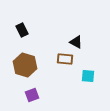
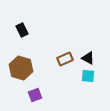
black triangle: moved 12 px right, 16 px down
brown rectangle: rotated 28 degrees counterclockwise
brown hexagon: moved 4 px left, 3 px down
purple square: moved 3 px right
